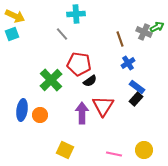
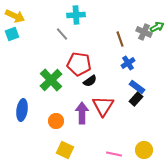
cyan cross: moved 1 px down
orange circle: moved 16 px right, 6 px down
